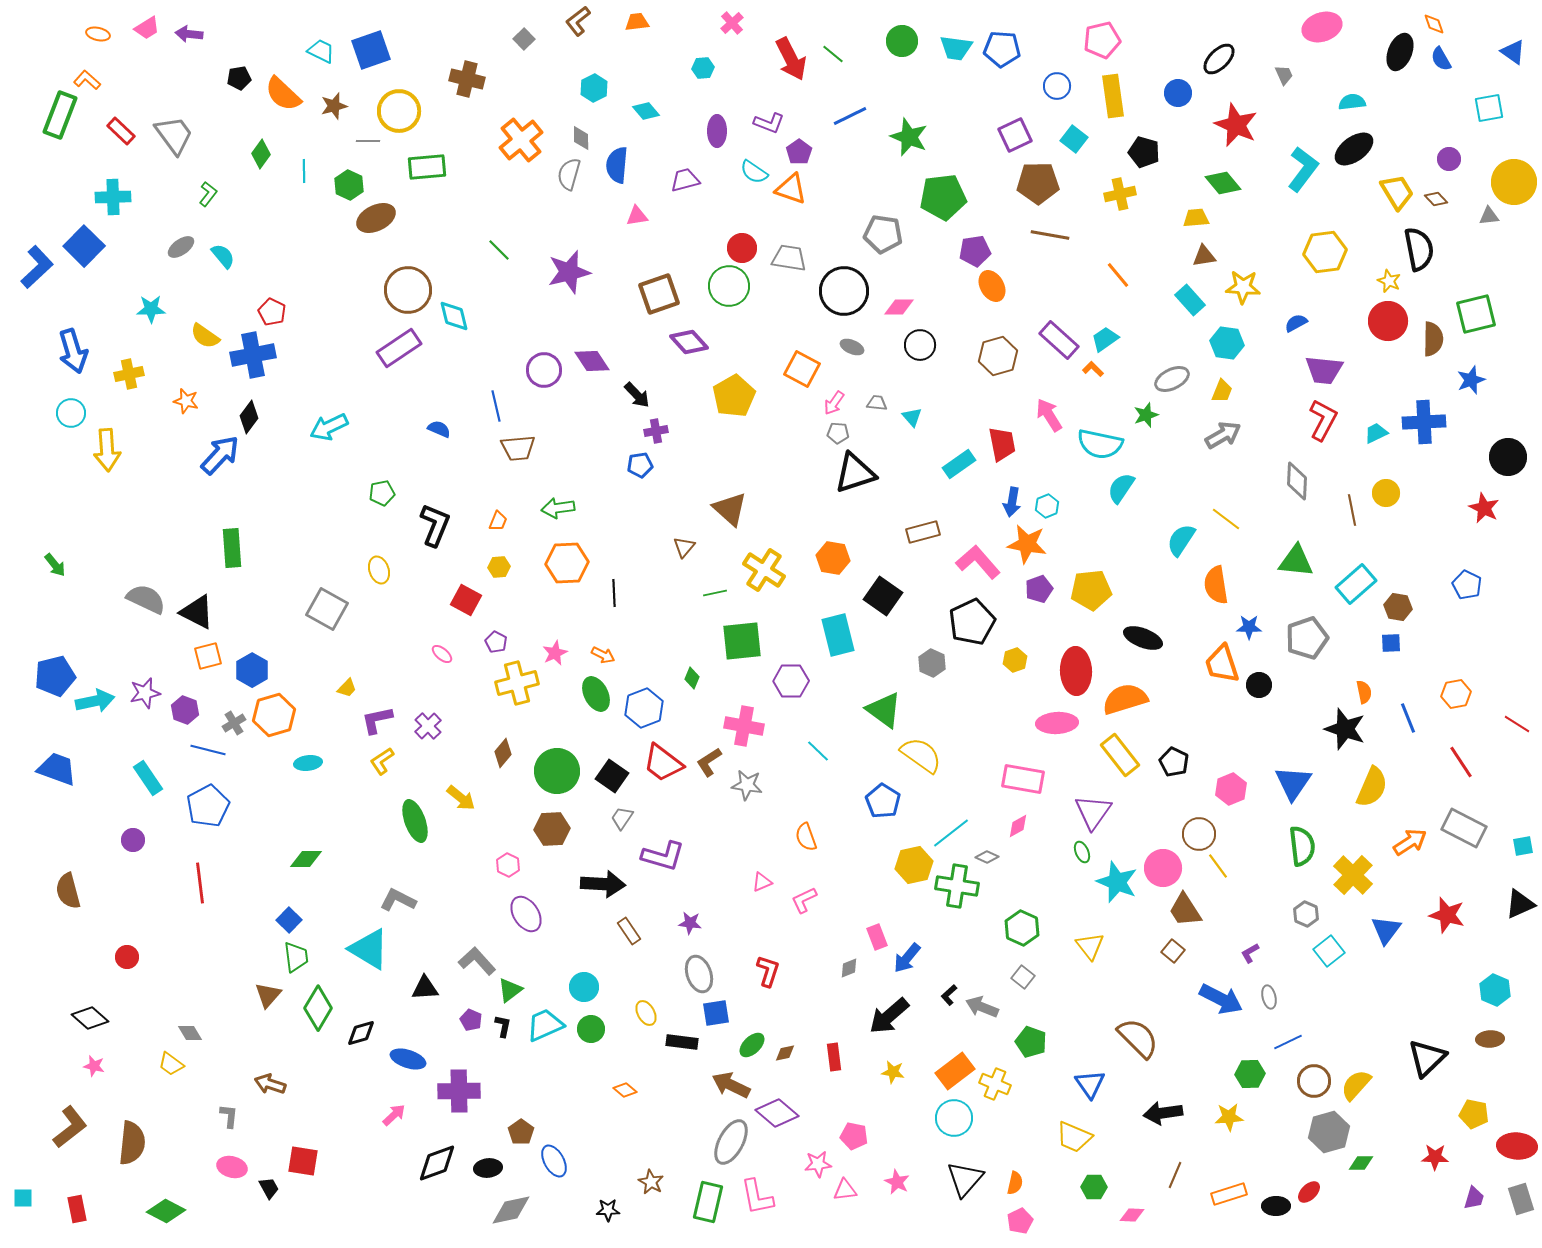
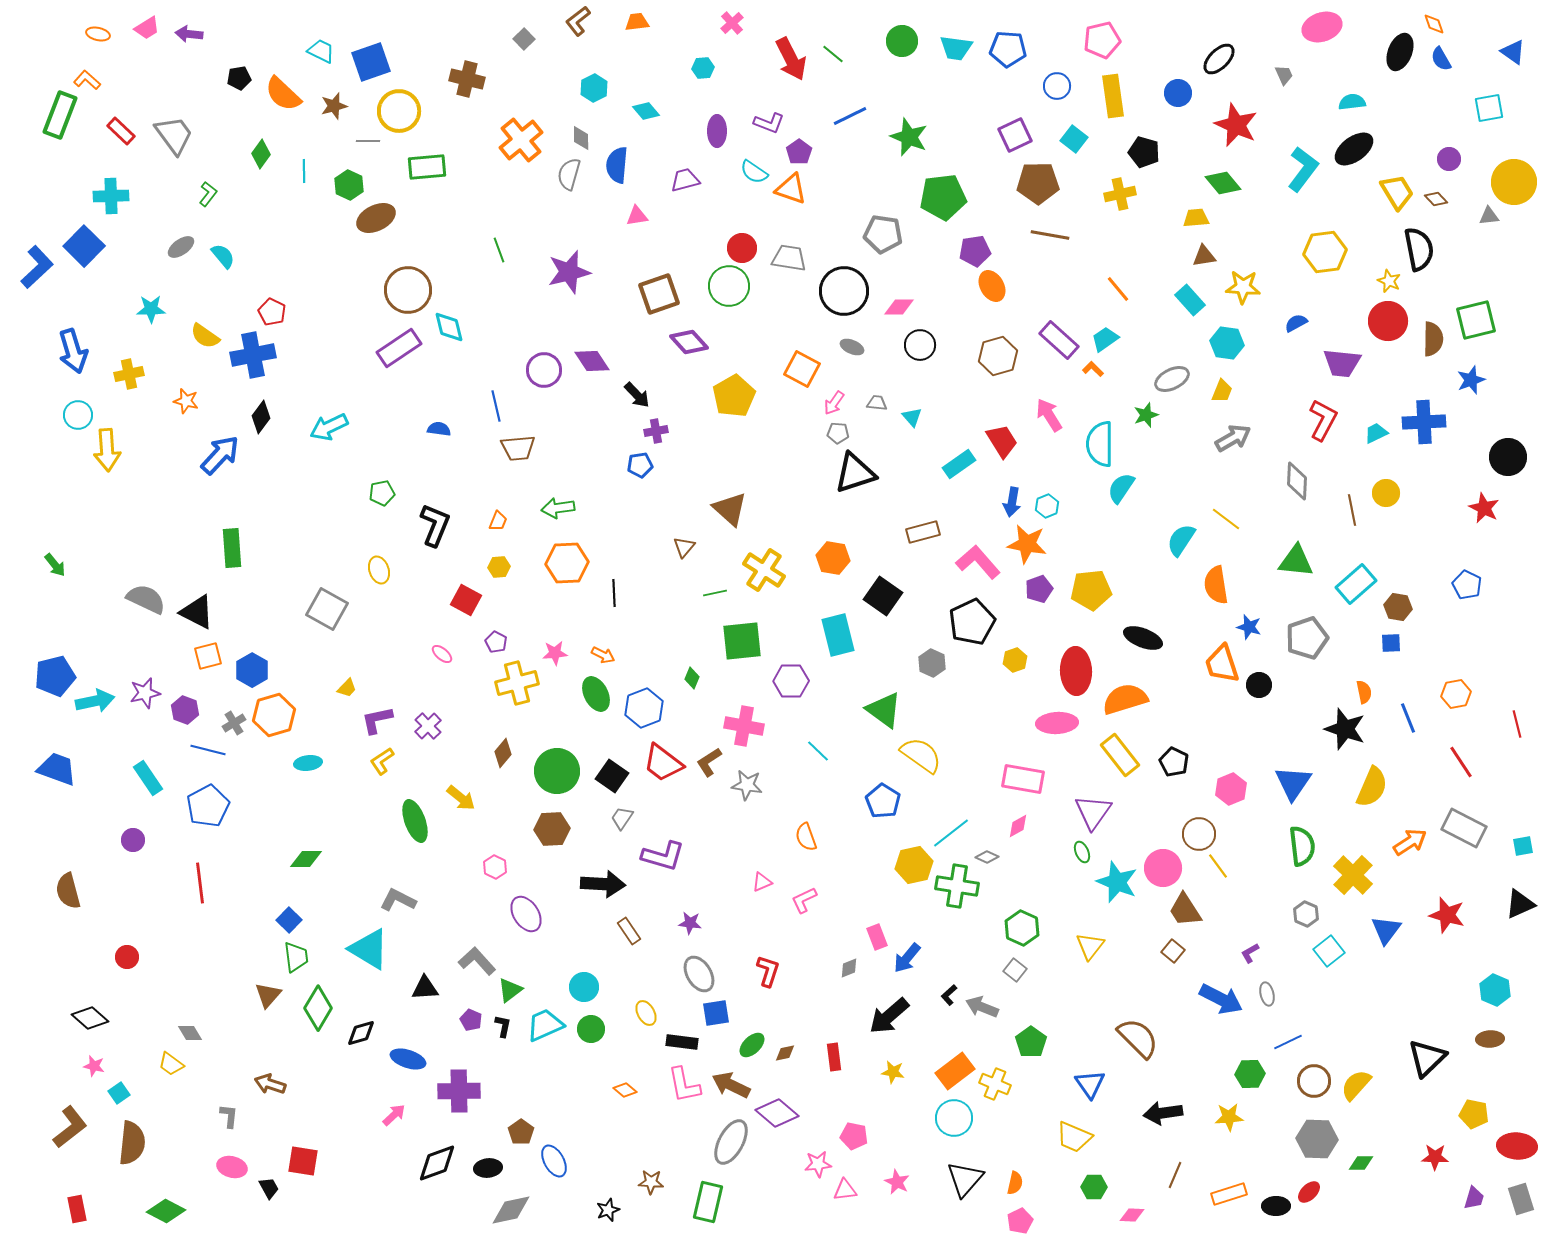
blue pentagon at (1002, 49): moved 6 px right
blue square at (371, 50): moved 12 px down
cyan cross at (113, 197): moved 2 px left, 1 px up
green line at (499, 250): rotated 25 degrees clockwise
orange line at (1118, 275): moved 14 px down
green square at (1476, 314): moved 6 px down
cyan diamond at (454, 316): moved 5 px left, 11 px down
purple trapezoid at (1324, 370): moved 18 px right, 7 px up
cyan circle at (71, 413): moved 7 px right, 2 px down
black diamond at (249, 417): moved 12 px right
blue semicircle at (439, 429): rotated 15 degrees counterclockwise
gray arrow at (1223, 435): moved 10 px right, 3 px down
red trapezoid at (1002, 444): moved 3 px up; rotated 21 degrees counterclockwise
cyan semicircle at (1100, 444): rotated 78 degrees clockwise
blue star at (1249, 627): rotated 15 degrees clockwise
pink star at (555, 653): rotated 20 degrees clockwise
red line at (1517, 724): rotated 44 degrees clockwise
pink hexagon at (508, 865): moved 13 px left, 2 px down
yellow triangle at (1090, 946): rotated 16 degrees clockwise
gray ellipse at (699, 974): rotated 12 degrees counterclockwise
gray square at (1023, 977): moved 8 px left, 7 px up
gray ellipse at (1269, 997): moved 2 px left, 3 px up
green pentagon at (1031, 1042): rotated 16 degrees clockwise
gray hexagon at (1329, 1132): moved 12 px left, 7 px down; rotated 18 degrees clockwise
brown star at (651, 1182): rotated 25 degrees counterclockwise
pink L-shape at (757, 1197): moved 73 px left, 112 px up
cyan square at (23, 1198): moved 96 px right, 105 px up; rotated 35 degrees counterclockwise
black star at (608, 1210): rotated 20 degrees counterclockwise
